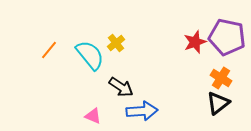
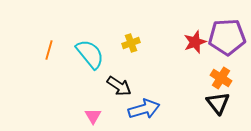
purple pentagon: rotated 15 degrees counterclockwise
yellow cross: moved 15 px right; rotated 18 degrees clockwise
orange line: rotated 24 degrees counterclockwise
cyan semicircle: moved 1 px up
black arrow: moved 2 px left, 1 px up
black triangle: rotated 30 degrees counterclockwise
blue arrow: moved 2 px right, 2 px up; rotated 12 degrees counterclockwise
pink triangle: rotated 36 degrees clockwise
